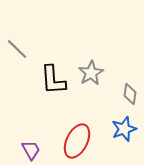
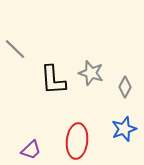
gray line: moved 2 px left
gray star: rotated 25 degrees counterclockwise
gray diamond: moved 5 px left, 7 px up; rotated 20 degrees clockwise
red ellipse: rotated 20 degrees counterclockwise
purple trapezoid: rotated 75 degrees clockwise
